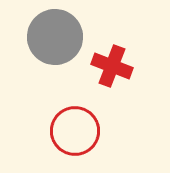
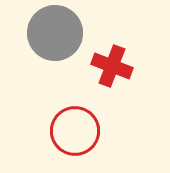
gray circle: moved 4 px up
